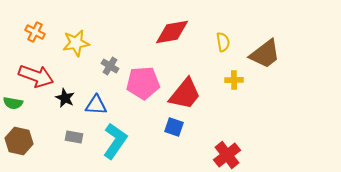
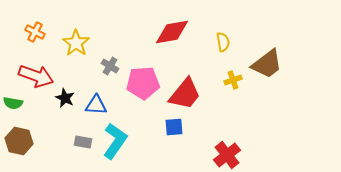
yellow star: rotated 28 degrees counterclockwise
brown trapezoid: moved 2 px right, 10 px down
yellow cross: moved 1 px left; rotated 18 degrees counterclockwise
blue square: rotated 24 degrees counterclockwise
gray rectangle: moved 9 px right, 5 px down
